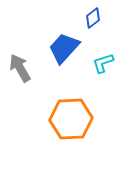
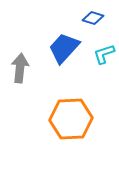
blue diamond: rotated 55 degrees clockwise
cyan L-shape: moved 1 px right, 9 px up
gray arrow: rotated 36 degrees clockwise
